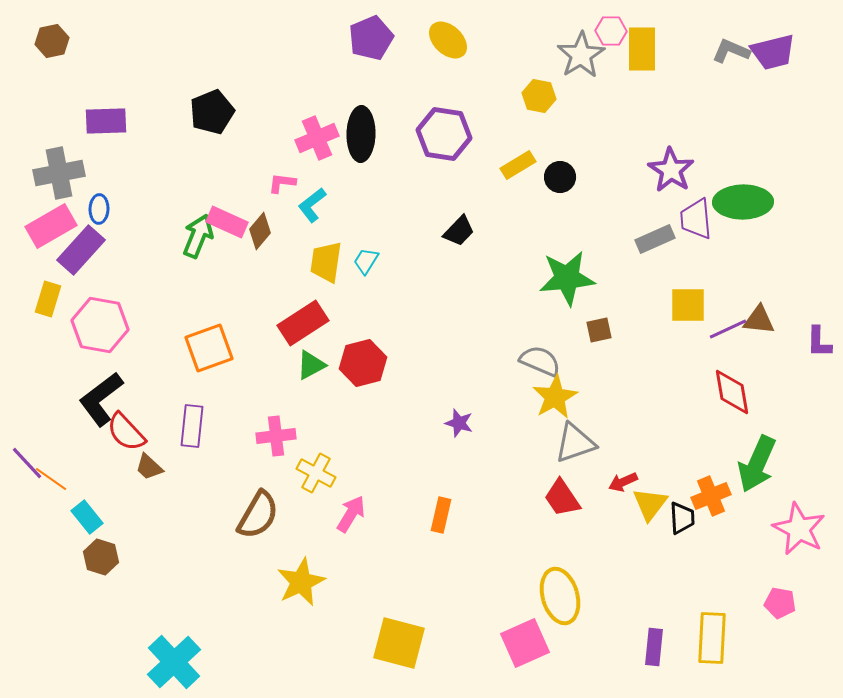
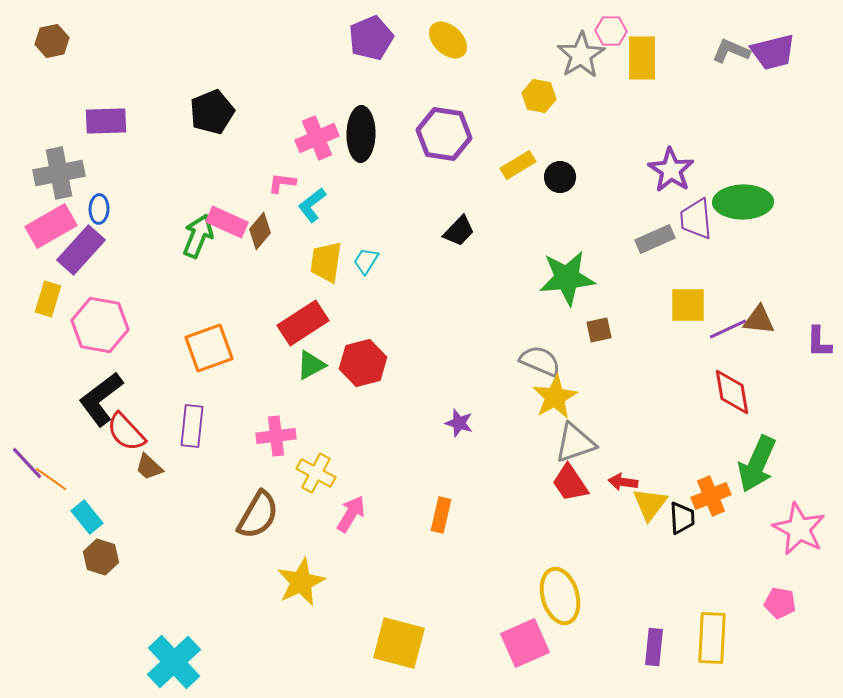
yellow rectangle at (642, 49): moved 9 px down
red arrow at (623, 482): rotated 32 degrees clockwise
red trapezoid at (562, 498): moved 8 px right, 15 px up
